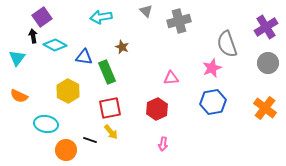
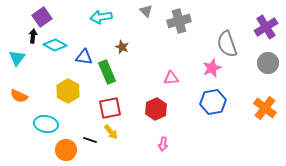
black arrow: rotated 16 degrees clockwise
red hexagon: moved 1 px left
